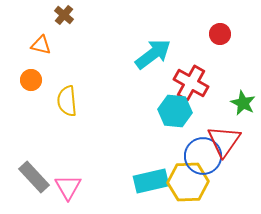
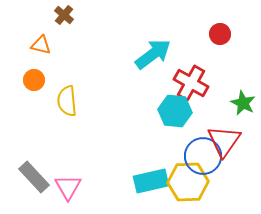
orange circle: moved 3 px right
